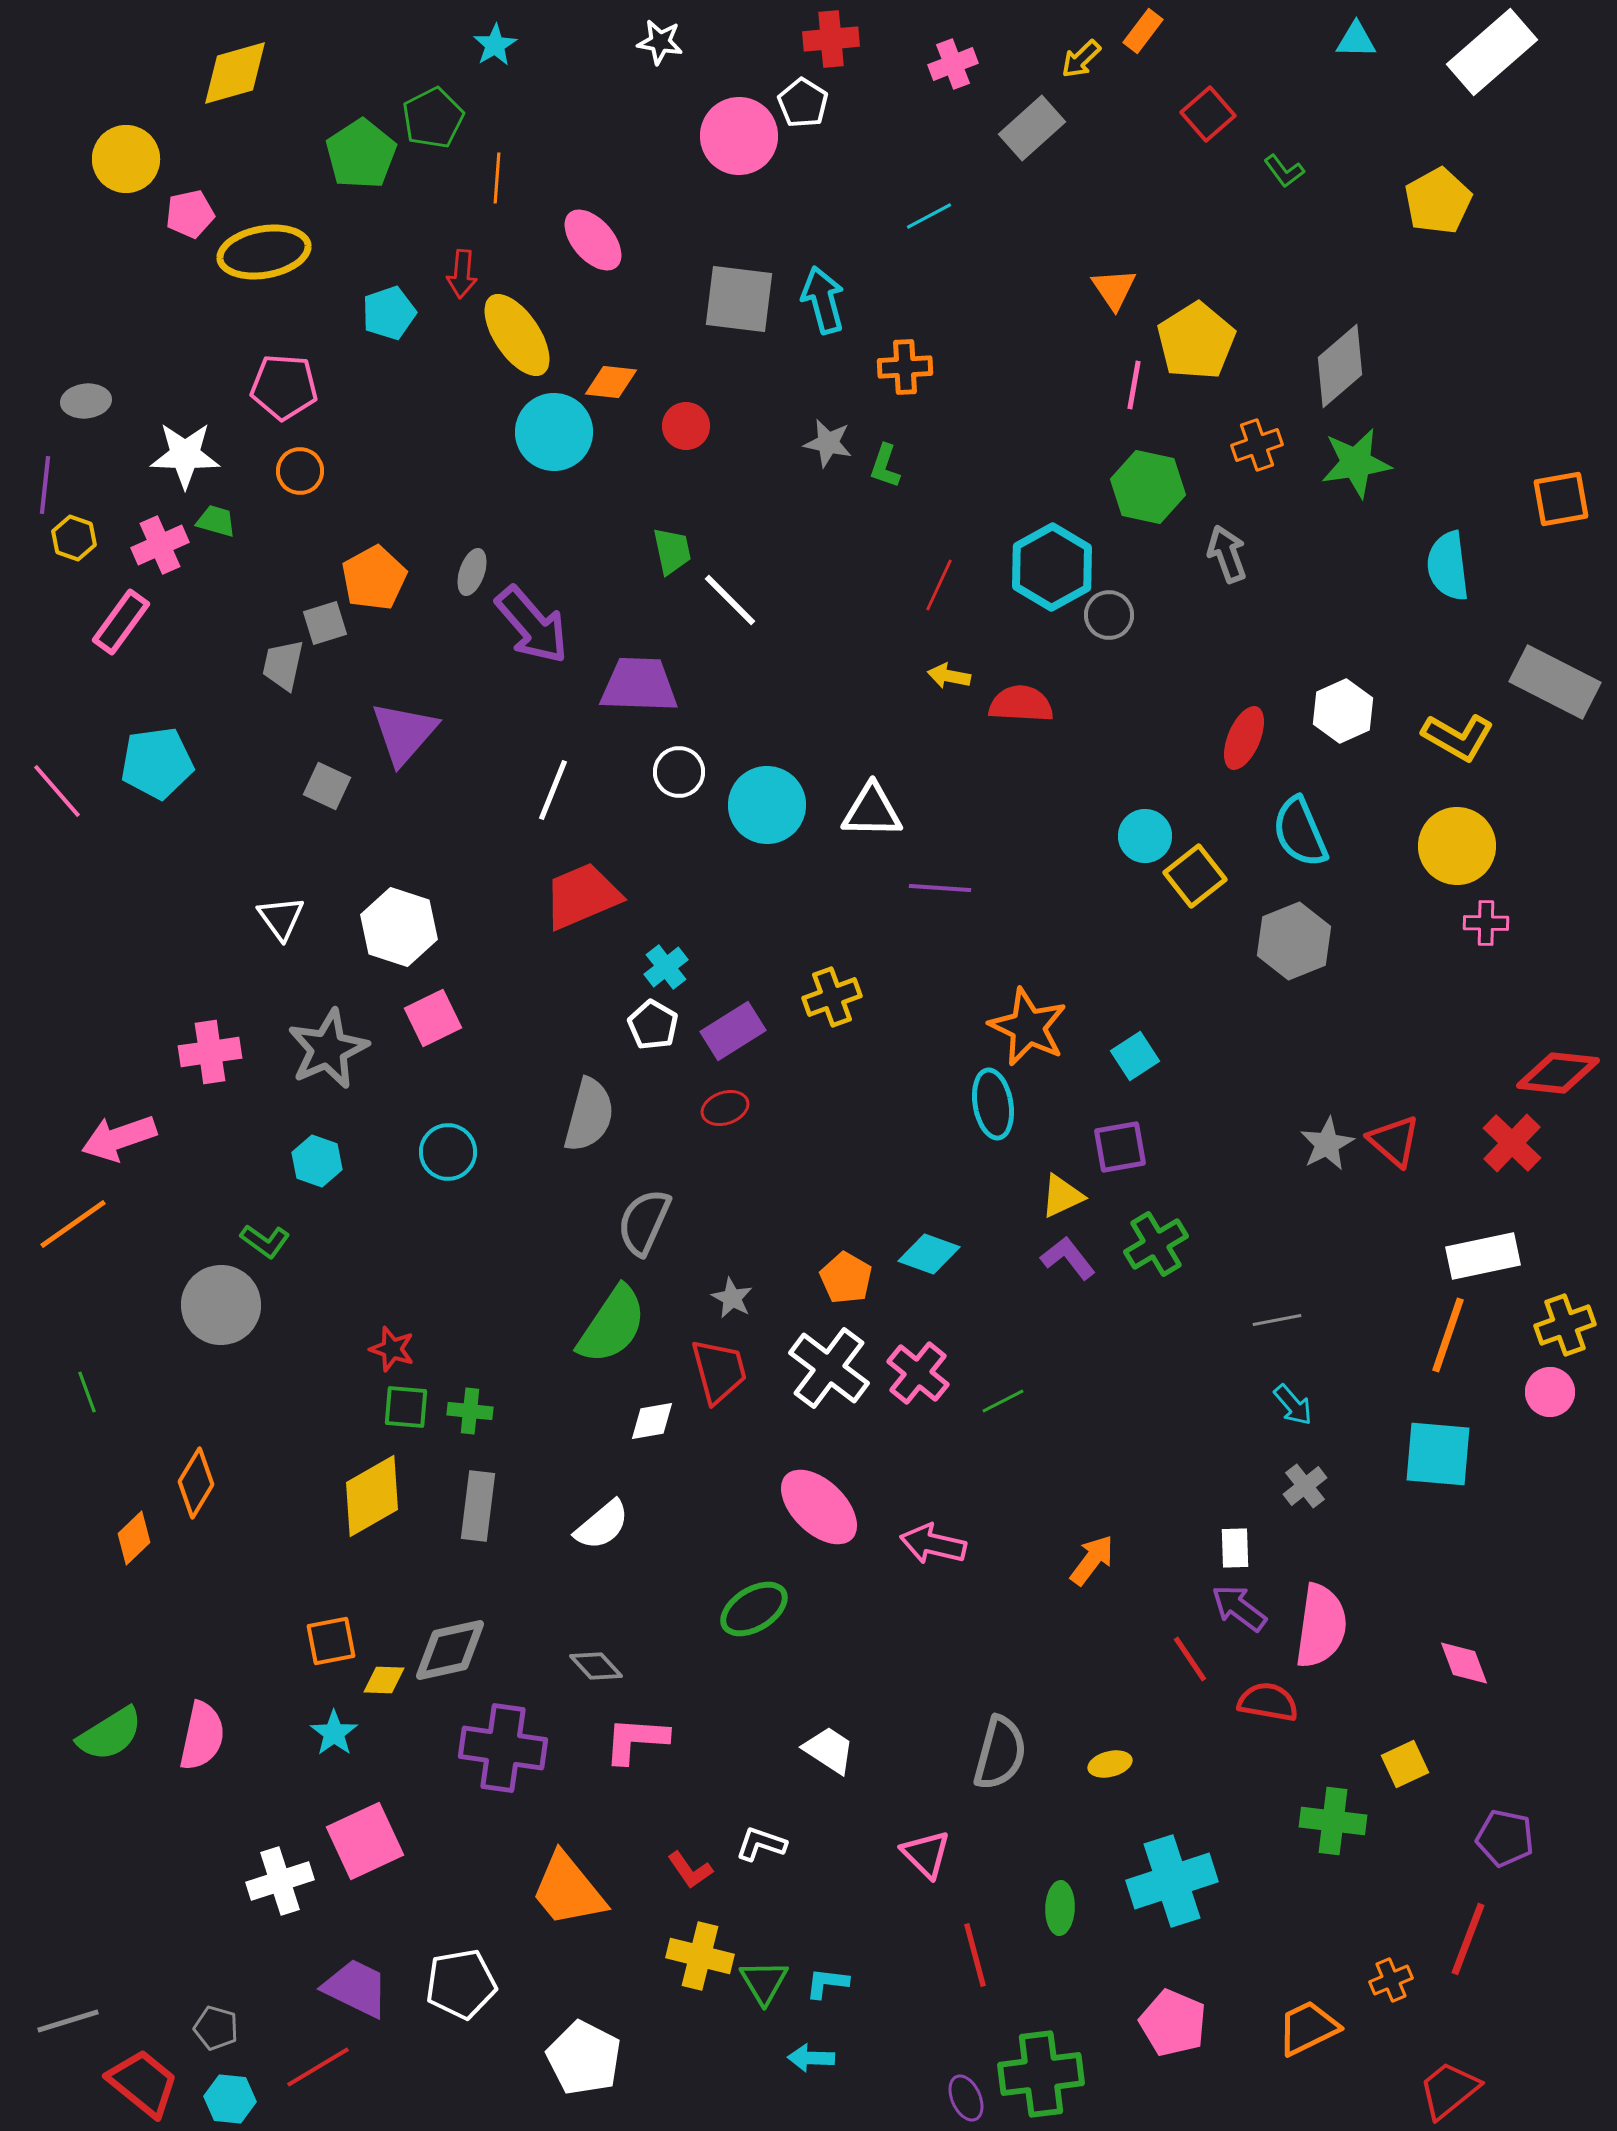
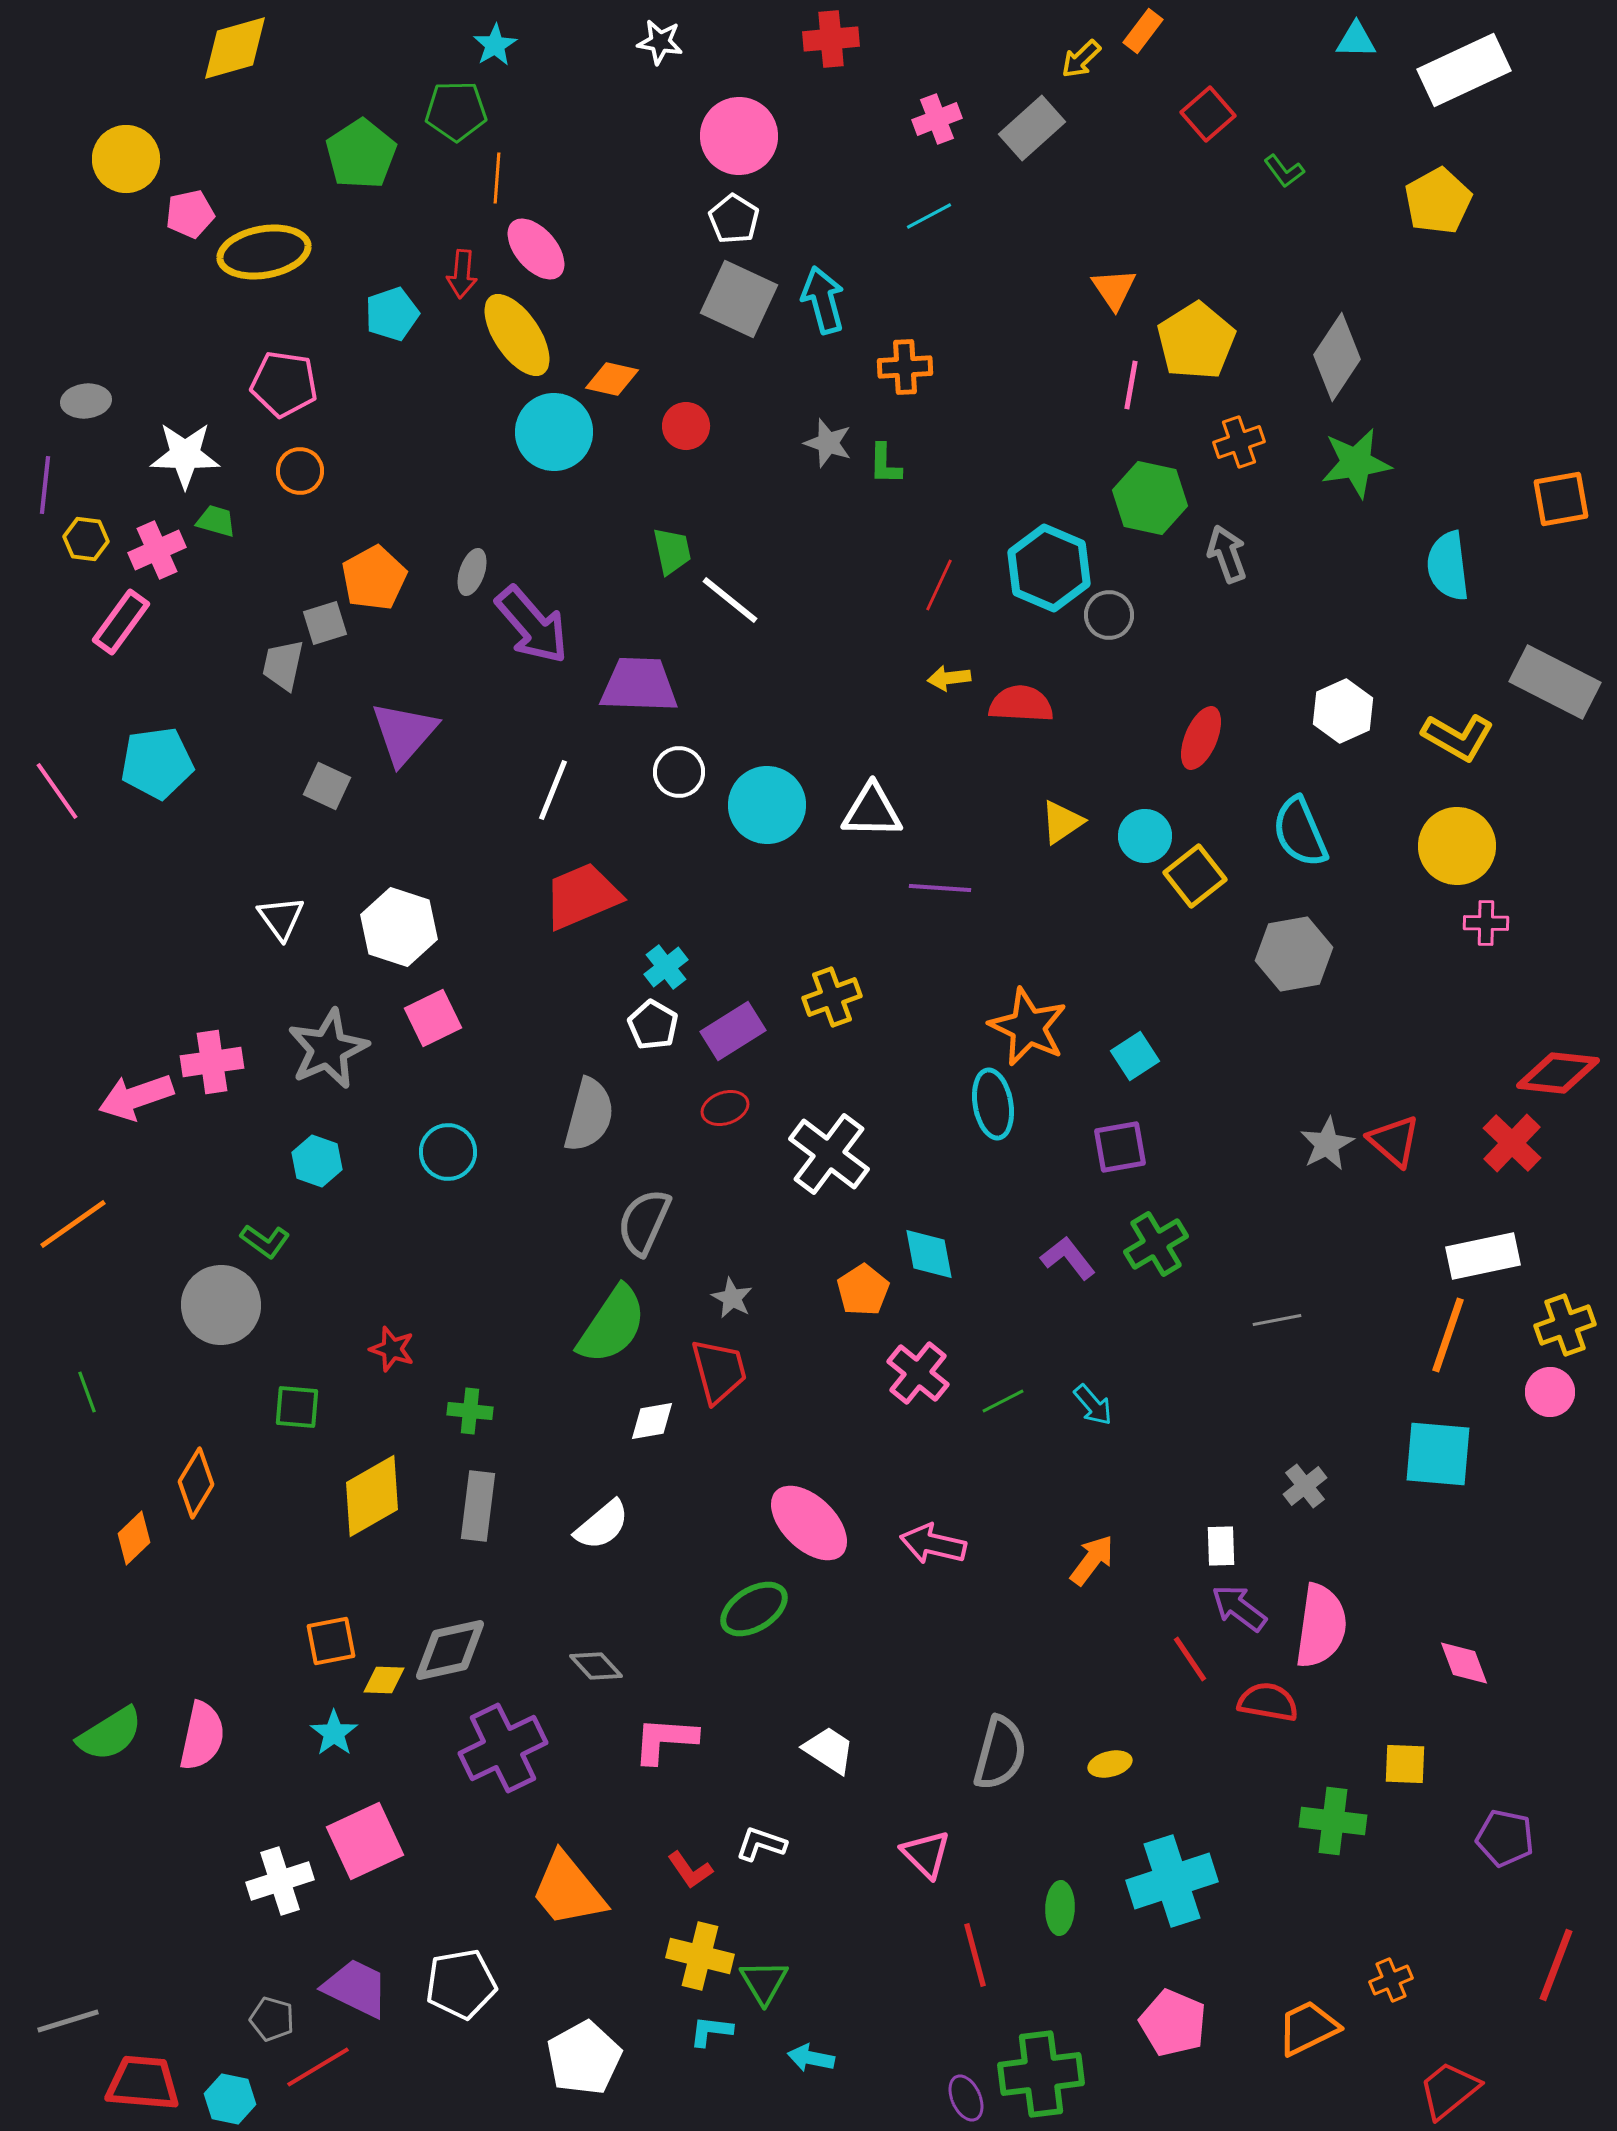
white rectangle at (1492, 52): moved 28 px left, 18 px down; rotated 16 degrees clockwise
pink cross at (953, 64): moved 16 px left, 55 px down
yellow diamond at (235, 73): moved 25 px up
white pentagon at (803, 103): moved 69 px left, 116 px down
green pentagon at (433, 118): moved 23 px right, 7 px up; rotated 26 degrees clockwise
pink ellipse at (593, 240): moved 57 px left, 9 px down
gray square at (739, 299): rotated 18 degrees clockwise
cyan pentagon at (389, 313): moved 3 px right, 1 px down
gray diamond at (1340, 366): moved 3 px left, 9 px up; rotated 16 degrees counterclockwise
orange diamond at (611, 382): moved 1 px right, 3 px up; rotated 6 degrees clockwise
pink line at (1134, 385): moved 3 px left
pink pentagon at (284, 387): moved 3 px up; rotated 4 degrees clockwise
gray star at (828, 443): rotated 6 degrees clockwise
orange cross at (1257, 445): moved 18 px left, 3 px up
green L-shape at (885, 466): moved 2 px up; rotated 18 degrees counterclockwise
green hexagon at (1148, 487): moved 2 px right, 11 px down
yellow hexagon at (74, 538): moved 12 px right, 1 px down; rotated 12 degrees counterclockwise
pink cross at (160, 545): moved 3 px left, 5 px down
cyan hexagon at (1052, 567): moved 3 px left, 1 px down; rotated 8 degrees counterclockwise
white line at (730, 600): rotated 6 degrees counterclockwise
yellow arrow at (949, 676): moved 2 px down; rotated 18 degrees counterclockwise
red ellipse at (1244, 738): moved 43 px left
pink line at (57, 791): rotated 6 degrees clockwise
gray hexagon at (1294, 941): moved 13 px down; rotated 12 degrees clockwise
pink cross at (210, 1052): moved 2 px right, 10 px down
pink arrow at (119, 1138): moved 17 px right, 41 px up
yellow triangle at (1062, 1196): moved 374 px up; rotated 9 degrees counterclockwise
cyan diamond at (929, 1254): rotated 60 degrees clockwise
orange pentagon at (846, 1278): moved 17 px right, 12 px down; rotated 9 degrees clockwise
white cross at (829, 1368): moved 214 px up
cyan arrow at (1293, 1405): moved 200 px left
green square at (406, 1407): moved 109 px left
pink ellipse at (819, 1507): moved 10 px left, 16 px down
white rectangle at (1235, 1548): moved 14 px left, 2 px up
pink L-shape at (636, 1740): moved 29 px right
purple cross at (503, 1748): rotated 34 degrees counterclockwise
yellow square at (1405, 1764): rotated 27 degrees clockwise
red line at (1468, 1939): moved 88 px right, 26 px down
cyan L-shape at (827, 1983): moved 116 px left, 48 px down
gray pentagon at (216, 2028): moved 56 px right, 9 px up
white pentagon at (584, 2058): rotated 16 degrees clockwise
cyan arrow at (811, 2058): rotated 9 degrees clockwise
red trapezoid at (143, 2083): rotated 34 degrees counterclockwise
cyan hexagon at (230, 2099): rotated 6 degrees clockwise
